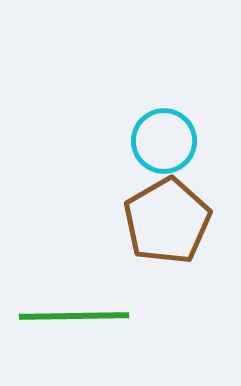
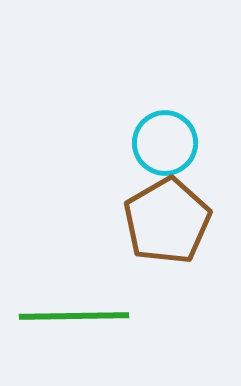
cyan circle: moved 1 px right, 2 px down
